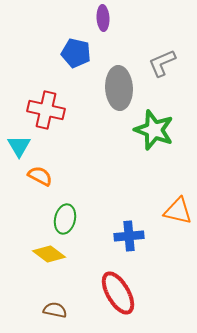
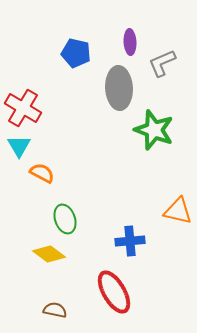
purple ellipse: moved 27 px right, 24 px down
red cross: moved 23 px left, 2 px up; rotated 18 degrees clockwise
orange semicircle: moved 2 px right, 3 px up
green ellipse: rotated 32 degrees counterclockwise
blue cross: moved 1 px right, 5 px down
red ellipse: moved 4 px left, 1 px up
